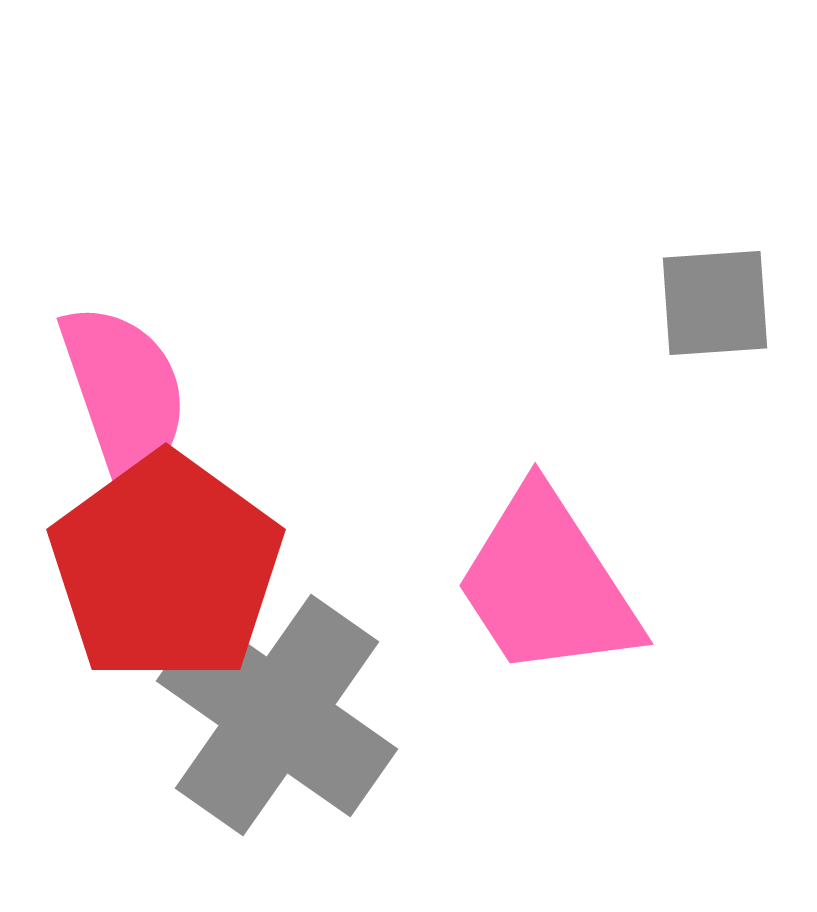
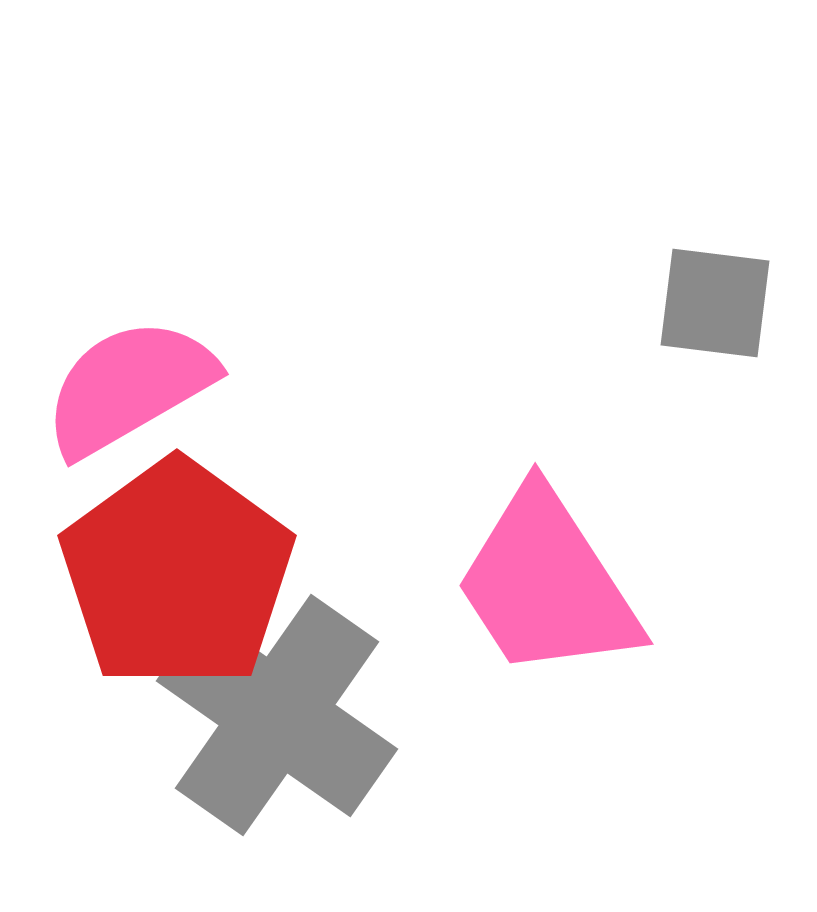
gray square: rotated 11 degrees clockwise
pink semicircle: moved 5 px right, 6 px up; rotated 101 degrees counterclockwise
red pentagon: moved 11 px right, 6 px down
